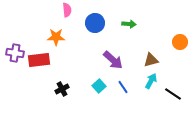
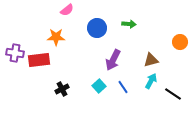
pink semicircle: rotated 56 degrees clockwise
blue circle: moved 2 px right, 5 px down
purple arrow: rotated 75 degrees clockwise
